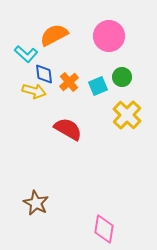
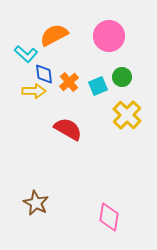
yellow arrow: rotated 15 degrees counterclockwise
pink diamond: moved 5 px right, 12 px up
